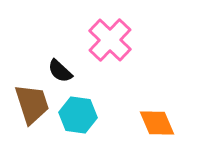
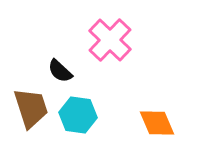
brown trapezoid: moved 1 px left, 4 px down
